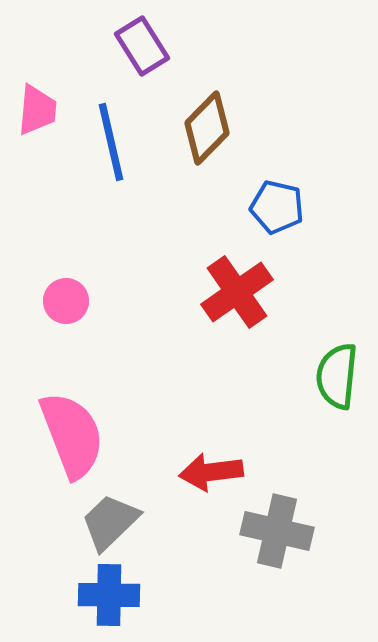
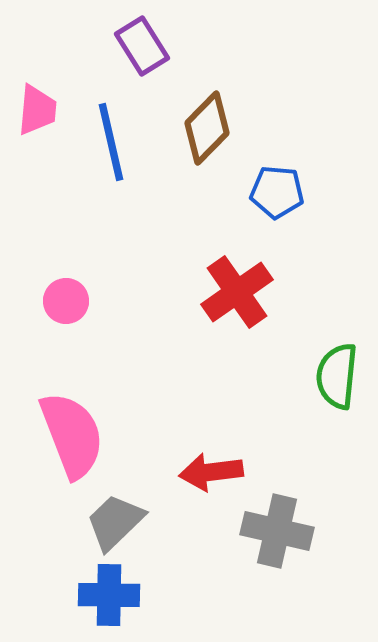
blue pentagon: moved 15 px up; rotated 8 degrees counterclockwise
gray trapezoid: moved 5 px right
